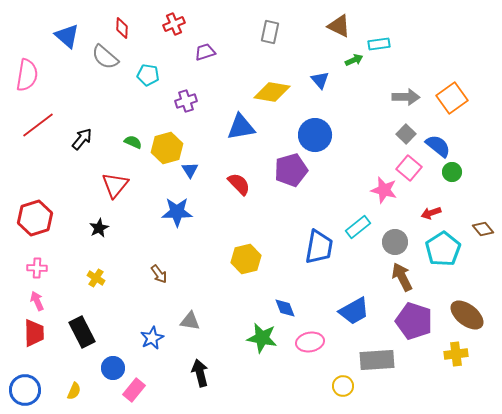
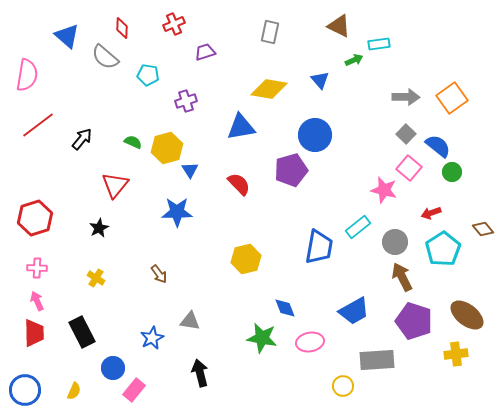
yellow diamond at (272, 92): moved 3 px left, 3 px up
